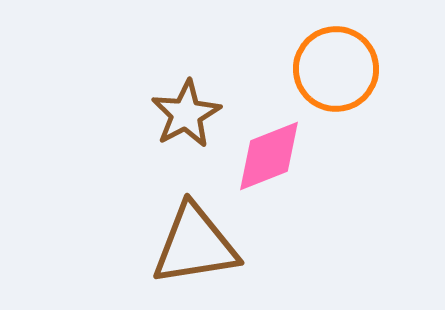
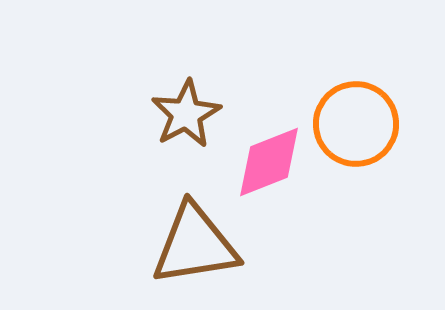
orange circle: moved 20 px right, 55 px down
pink diamond: moved 6 px down
